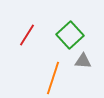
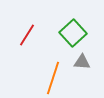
green square: moved 3 px right, 2 px up
gray triangle: moved 1 px left, 1 px down
